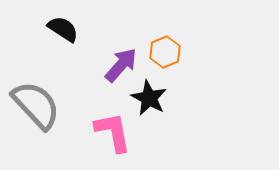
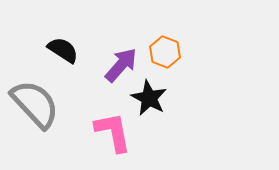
black semicircle: moved 21 px down
orange hexagon: rotated 16 degrees counterclockwise
gray semicircle: moved 1 px left, 1 px up
